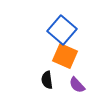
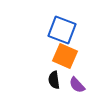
blue square: rotated 20 degrees counterclockwise
black semicircle: moved 7 px right
